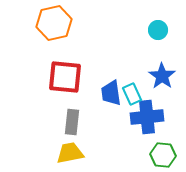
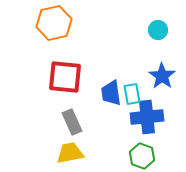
cyan rectangle: rotated 15 degrees clockwise
gray rectangle: rotated 30 degrees counterclockwise
green hexagon: moved 21 px left, 1 px down; rotated 15 degrees clockwise
